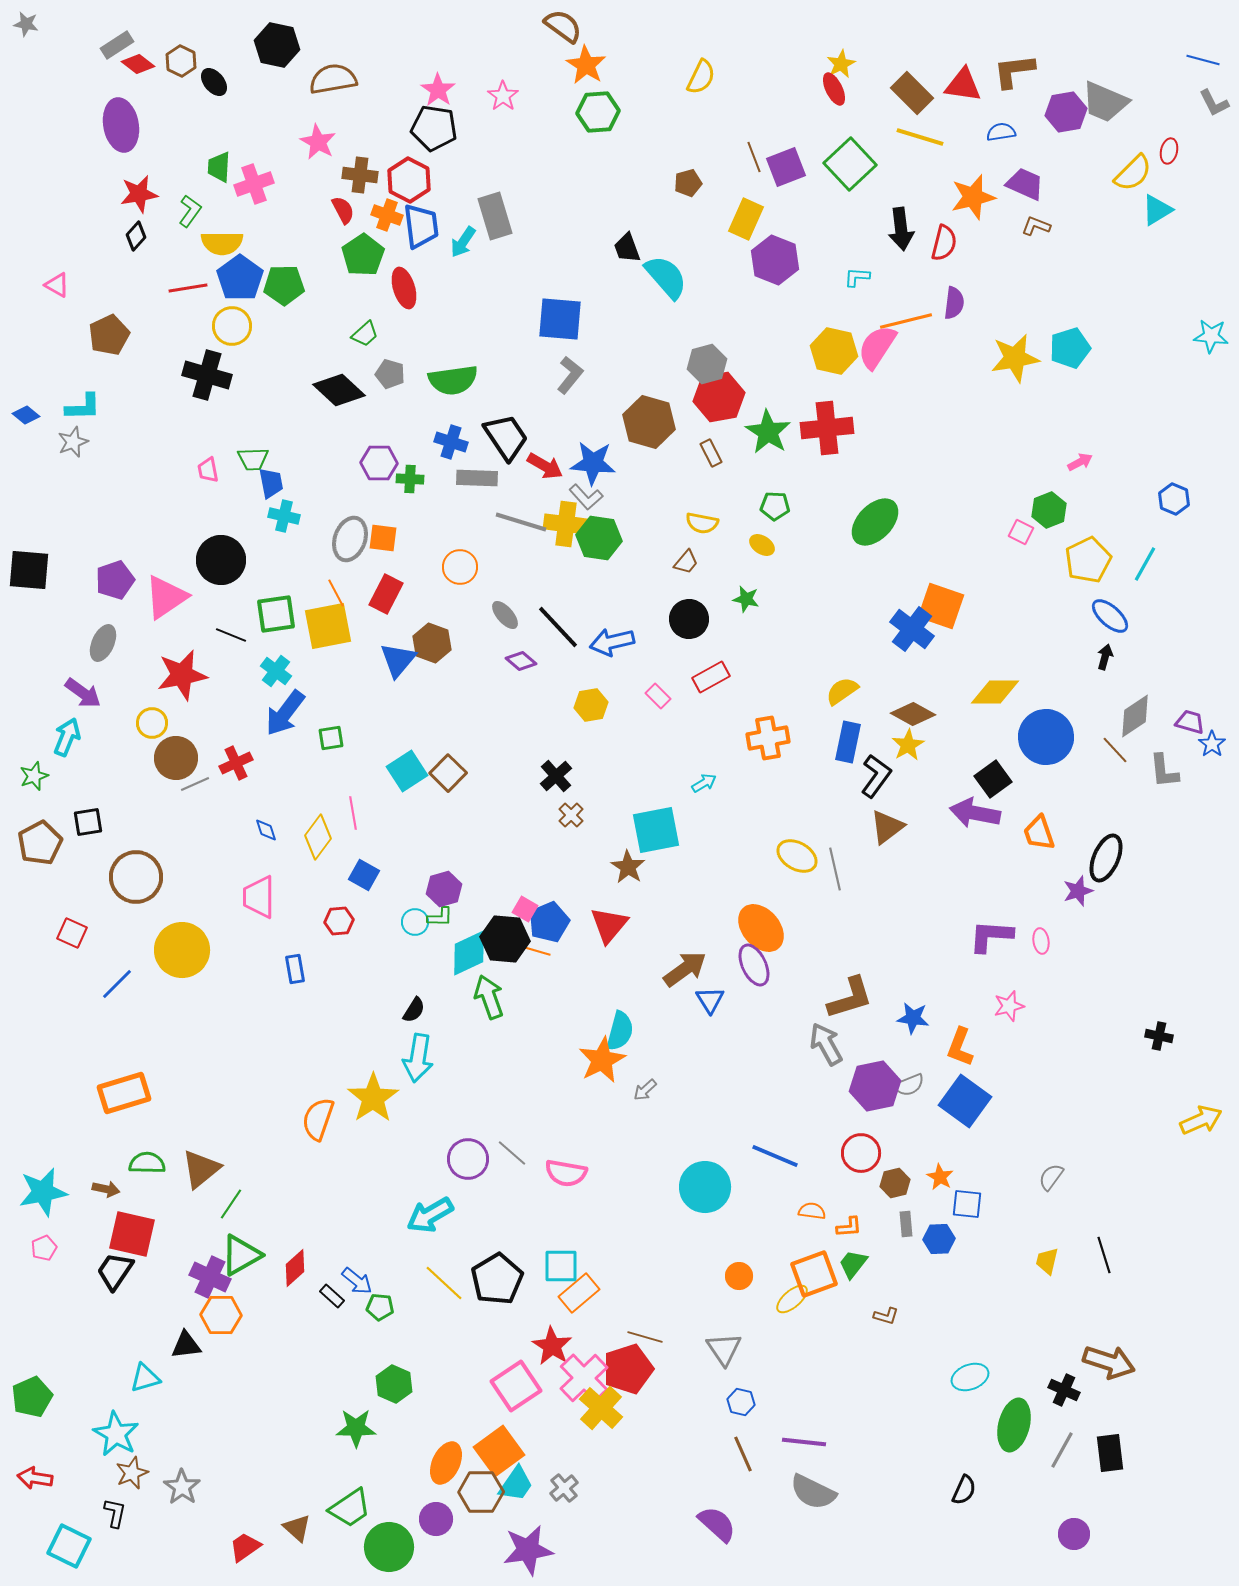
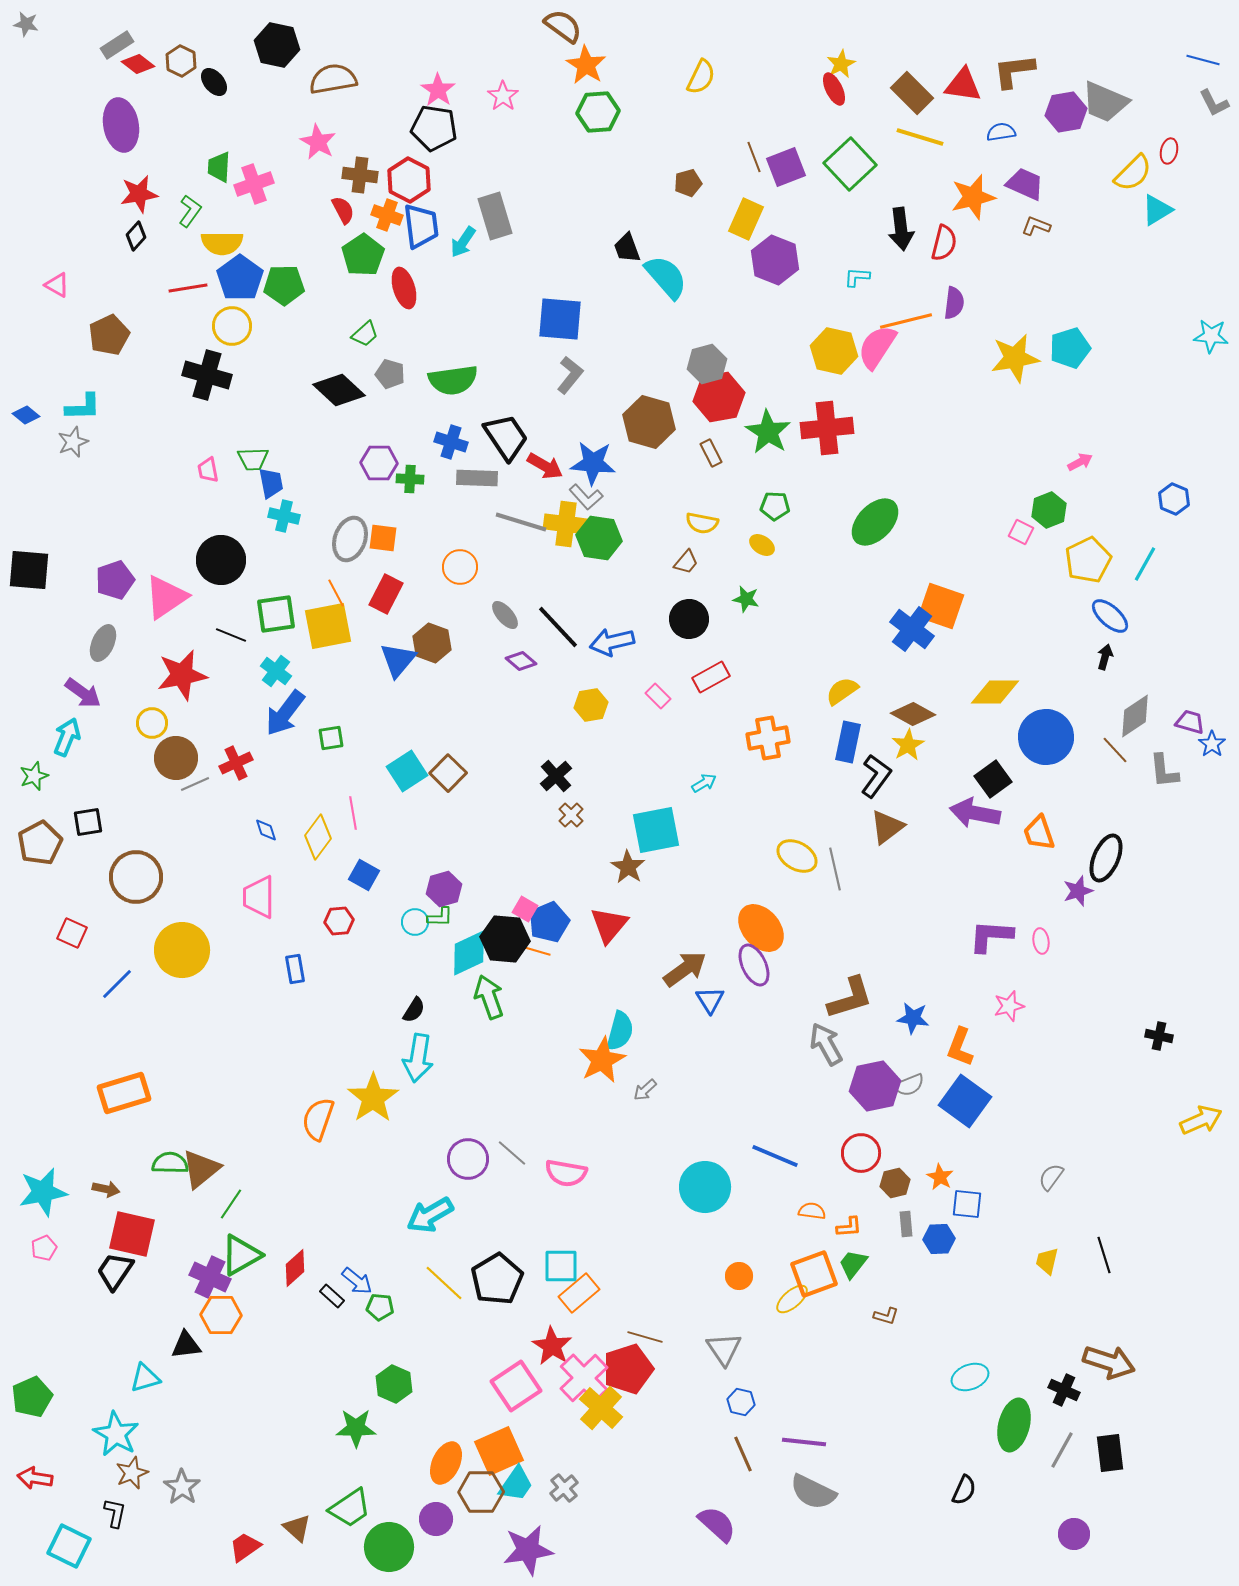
green semicircle at (147, 1163): moved 23 px right
orange square at (499, 1451): rotated 12 degrees clockwise
